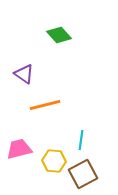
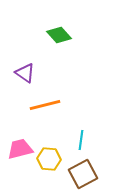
purple triangle: moved 1 px right, 1 px up
pink trapezoid: moved 1 px right
yellow hexagon: moved 5 px left, 2 px up
